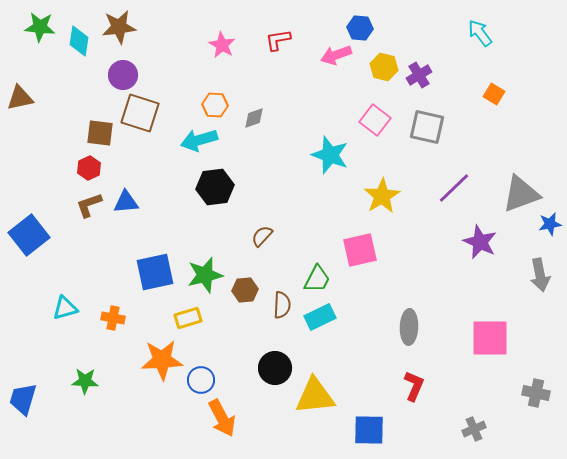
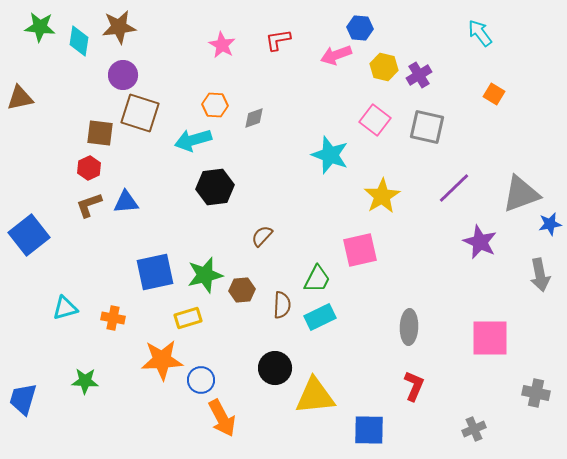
cyan arrow at (199, 140): moved 6 px left
brown hexagon at (245, 290): moved 3 px left
